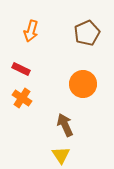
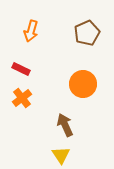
orange cross: rotated 18 degrees clockwise
